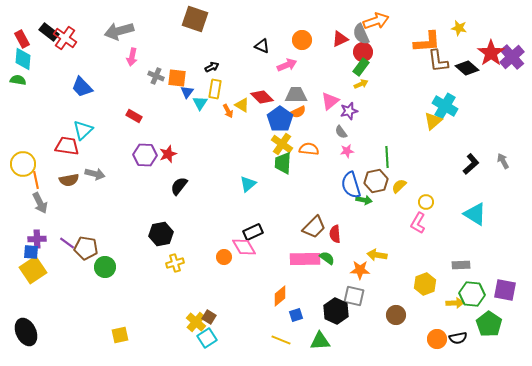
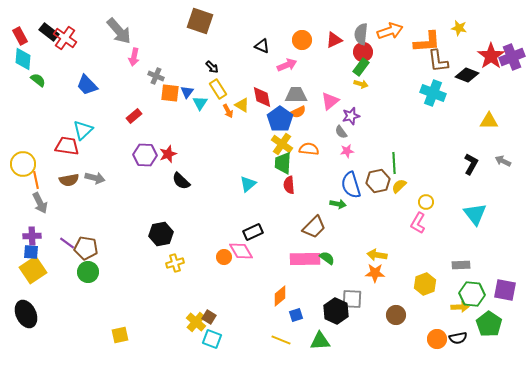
brown square at (195, 19): moved 5 px right, 2 px down
orange arrow at (376, 21): moved 14 px right, 10 px down
gray arrow at (119, 31): rotated 116 degrees counterclockwise
gray semicircle at (361, 34): rotated 30 degrees clockwise
red rectangle at (22, 39): moved 2 px left, 3 px up
red triangle at (340, 39): moved 6 px left, 1 px down
red star at (491, 53): moved 3 px down
pink arrow at (132, 57): moved 2 px right
purple cross at (512, 57): rotated 20 degrees clockwise
black arrow at (212, 67): rotated 72 degrees clockwise
black diamond at (467, 68): moved 7 px down; rotated 20 degrees counterclockwise
orange square at (177, 78): moved 7 px left, 15 px down
green semicircle at (18, 80): moved 20 px right; rotated 28 degrees clockwise
yellow arrow at (361, 84): rotated 40 degrees clockwise
blue trapezoid at (82, 87): moved 5 px right, 2 px up
yellow rectangle at (215, 89): moved 3 px right; rotated 42 degrees counterclockwise
red diamond at (262, 97): rotated 35 degrees clockwise
cyan cross at (445, 106): moved 12 px left, 13 px up; rotated 10 degrees counterclockwise
purple star at (349, 111): moved 2 px right, 5 px down
red rectangle at (134, 116): rotated 70 degrees counterclockwise
yellow triangle at (433, 121): moved 56 px right; rotated 42 degrees clockwise
green line at (387, 157): moved 7 px right, 6 px down
gray arrow at (503, 161): rotated 35 degrees counterclockwise
black L-shape at (471, 164): rotated 20 degrees counterclockwise
gray arrow at (95, 174): moved 4 px down
brown hexagon at (376, 181): moved 2 px right
black semicircle at (179, 186): moved 2 px right, 5 px up; rotated 84 degrees counterclockwise
green arrow at (364, 200): moved 26 px left, 4 px down
cyan triangle at (475, 214): rotated 20 degrees clockwise
red semicircle at (335, 234): moved 46 px left, 49 px up
purple cross at (37, 239): moved 5 px left, 3 px up
pink diamond at (244, 247): moved 3 px left, 4 px down
green circle at (105, 267): moved 17 px left, 5 px down
orange star at (360, 270): moved 15 px right, 3 px down
gray square at (354, 296): moved 2 px left, 3 px down; rotated 10 degrees counterclockwise
yellow arrow at (455, 303): moved 5 px right, 4 px down
black ellipse at (26, 332): moved 18 px up
cyan square at (207, 338): moved 5 px right, 1 px down; rotated 36 degrees counterclockwise
